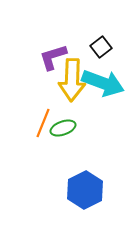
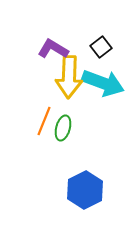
purple L-shape: moved 8 px up; rotated 48 degrees clockwise
yellow arrow: moved 3 px left, 3 px up
orange line: moved 1 px right, 2 px up
green ellipse: rotated 55 degrees counterclockwise
